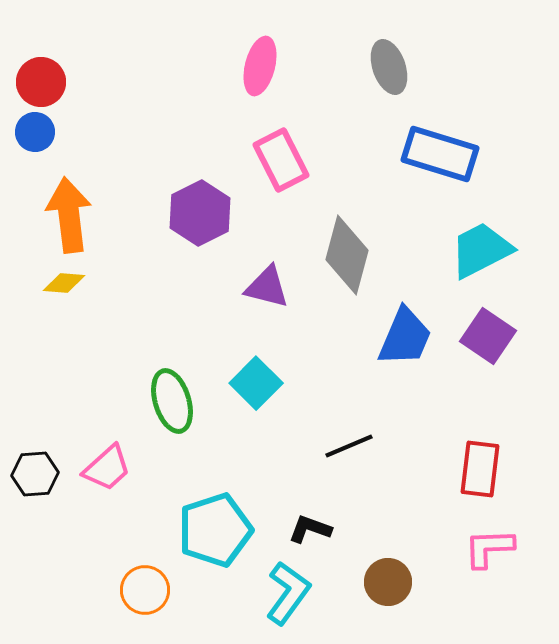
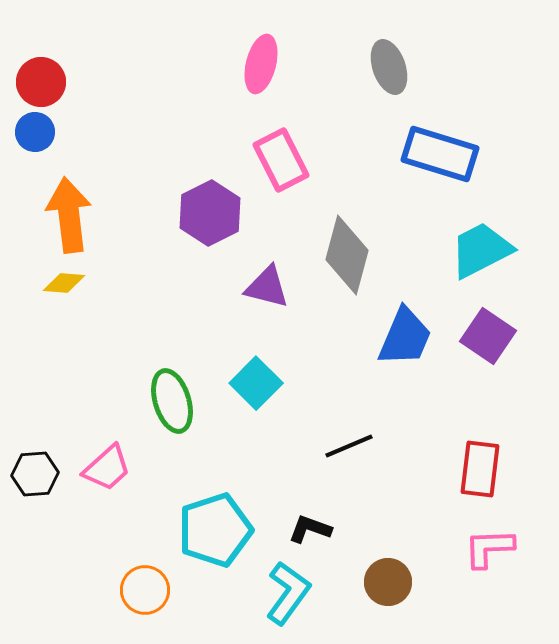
pink ellipse: moved 1 px right, 2 px up
purple hexagon: moved 10 px right
